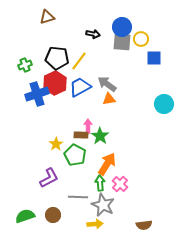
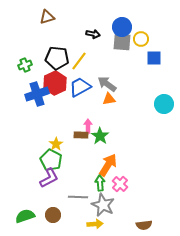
green pentagon: moved 24 px left, 5 px down
orange arrow: moved 1 px right, 1 px down
